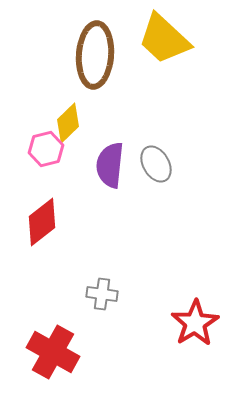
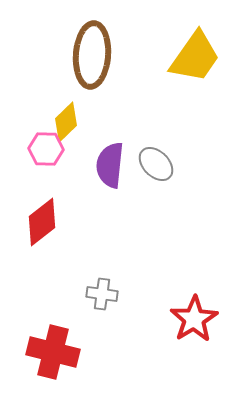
yellow trapezoid: moved 31 px right, 18 px down; rotated 98 degrees counterclockwise
brown ellipse: moved 3 px left
yellow diamond: moved 2 px left, 1 px up
pink hexagon: rotated 16 degrees clockwise
gray ellipse: rotated 15 degrees counterclockwise
red star: moved 1 px left, 4 px up
red cross: rotated 15 degrees counterclockwise
